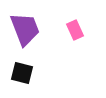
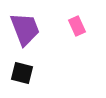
pink rectangle: moved 2 px right, 4 px up
